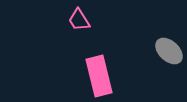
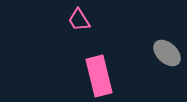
gray ellipse: moved 2 px left, 2 px down
